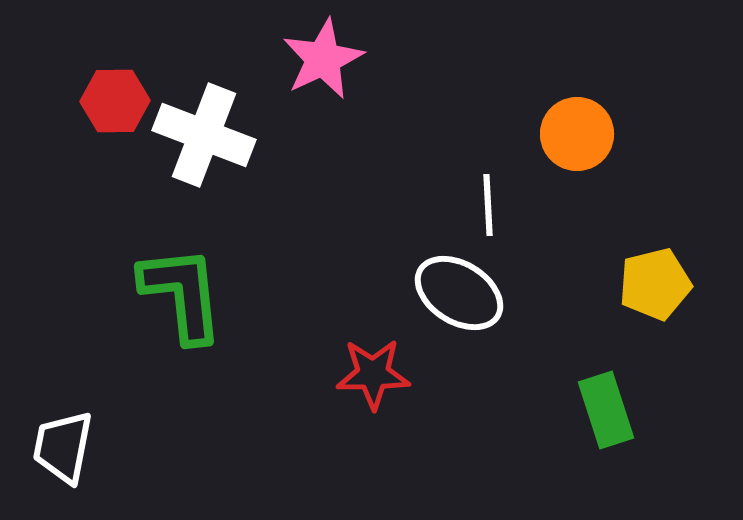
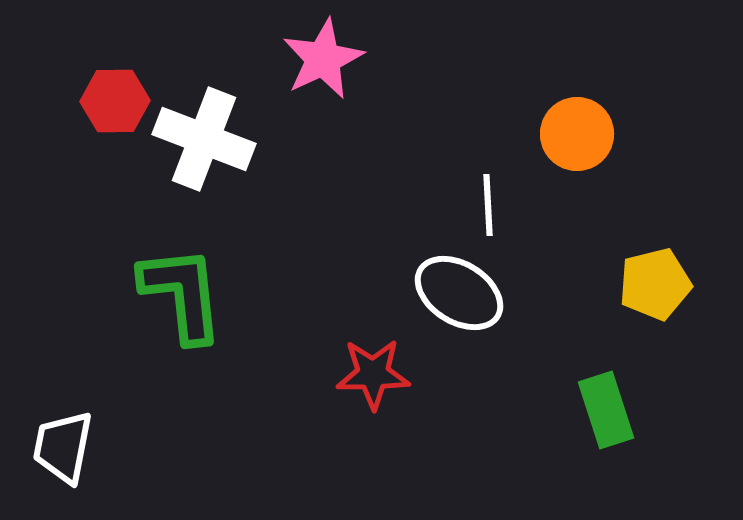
white cross: moved 4 px down
